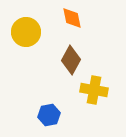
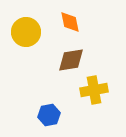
orange diamond: moved 2 px left, 4 px down
brown diamond: rotated 52 degrees clockwise
yellow cross: rotated 20 degrees counterclockwise
